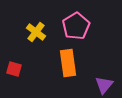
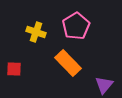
yellow cross: rotated 18 degrees counterclockwise
orange rectangle: rotated 36 degrees counterclockwise
red square: rotated 14 degrees counterclockwise
